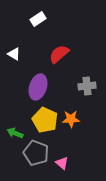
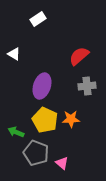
red semicircle: moved 20 px right, 2 px down
purple ellipse: moved 4 px right, 1 px up
green arrow: moved 1 px right, 1 px up
